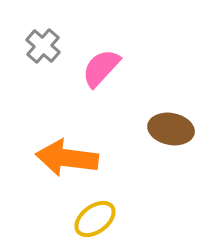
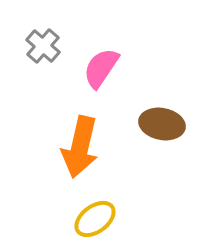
pink semicircle: rotated 9 degrees counterclockwise
brown ellipse: moved 9 px left, 5 px up
orange arrow: moved 13 px right, 11 px up; rotated 84 degrees counterclockwise
